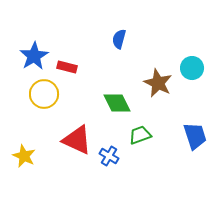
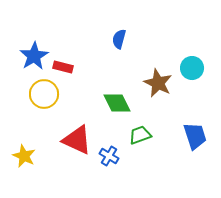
red rectangle: moved 4 px left
